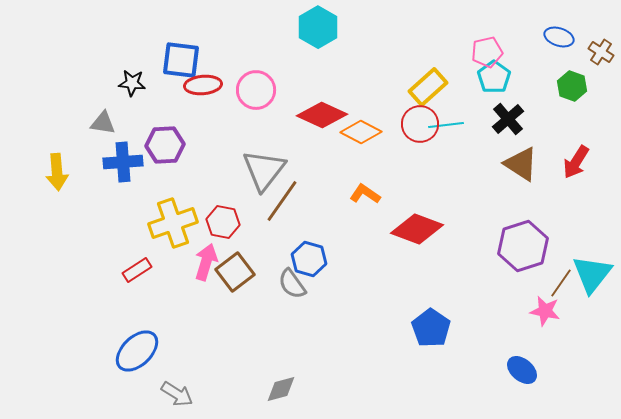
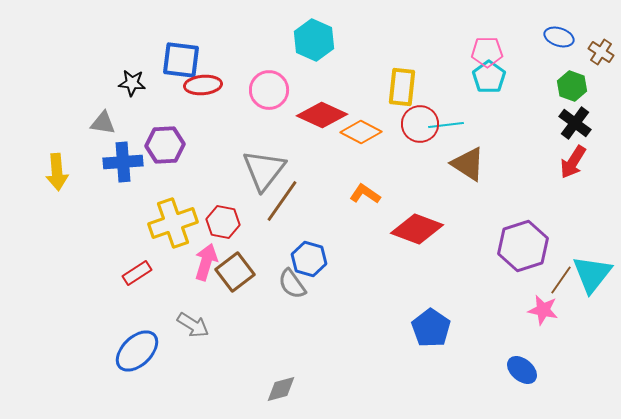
cyan hexagon at (318, 27): moved 4 px left, 13 px down; rotated 6 degrees counterclockwise
pink pentagon at (487, 52): rotated 12 degrees clockwise
cyan pentagon at (494, 77): moved 5 px left
yellow rectangle at (428, 87): moved 26 px left; rotated 42 degrees counterclockwise
pink circle at (256, 90): moved 13 px right
black cross at (508, 119): moved 67 px right, 4 px down; rotated 12 degrees counterclockwise
red arrow at (576, 162): moved 3 px left
brown triangle at (521, 164): moved 53 px left
red rectangle at (137, 270): moved 3 px down
brown line at (561, 283): moved 3 px up
pink star at (545, 311): moved 2 px left, 1 px up
gray arrow at (177, 394): moved 16 px right, 69 px up
